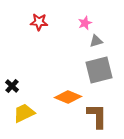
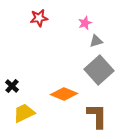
red star: moved 4 px up; rotated 12 degrees counterclockwise
gray square: rotated 28 degrees counterclockwise
orange diamond: moved 4 px left, 3 px up
